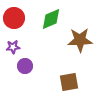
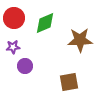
green diamond: moved 6 px left, 4 px down
